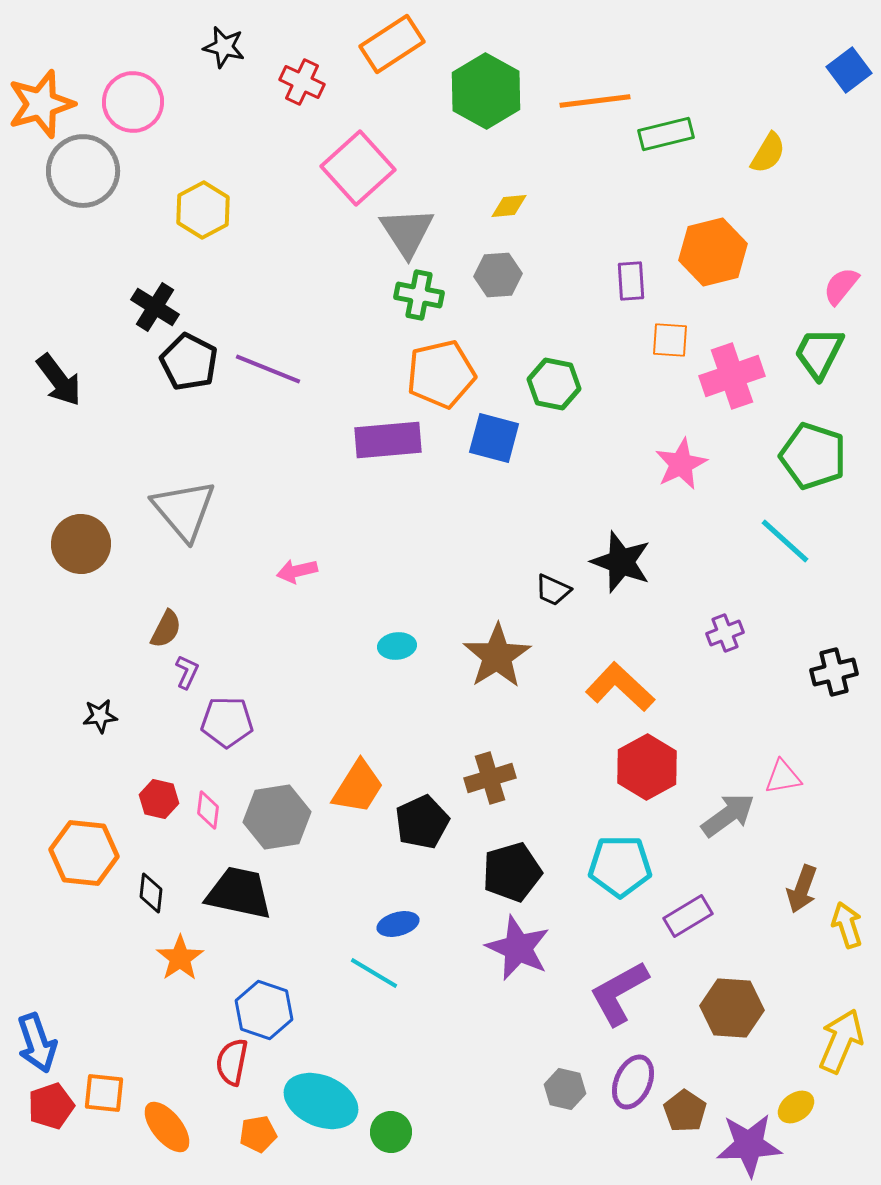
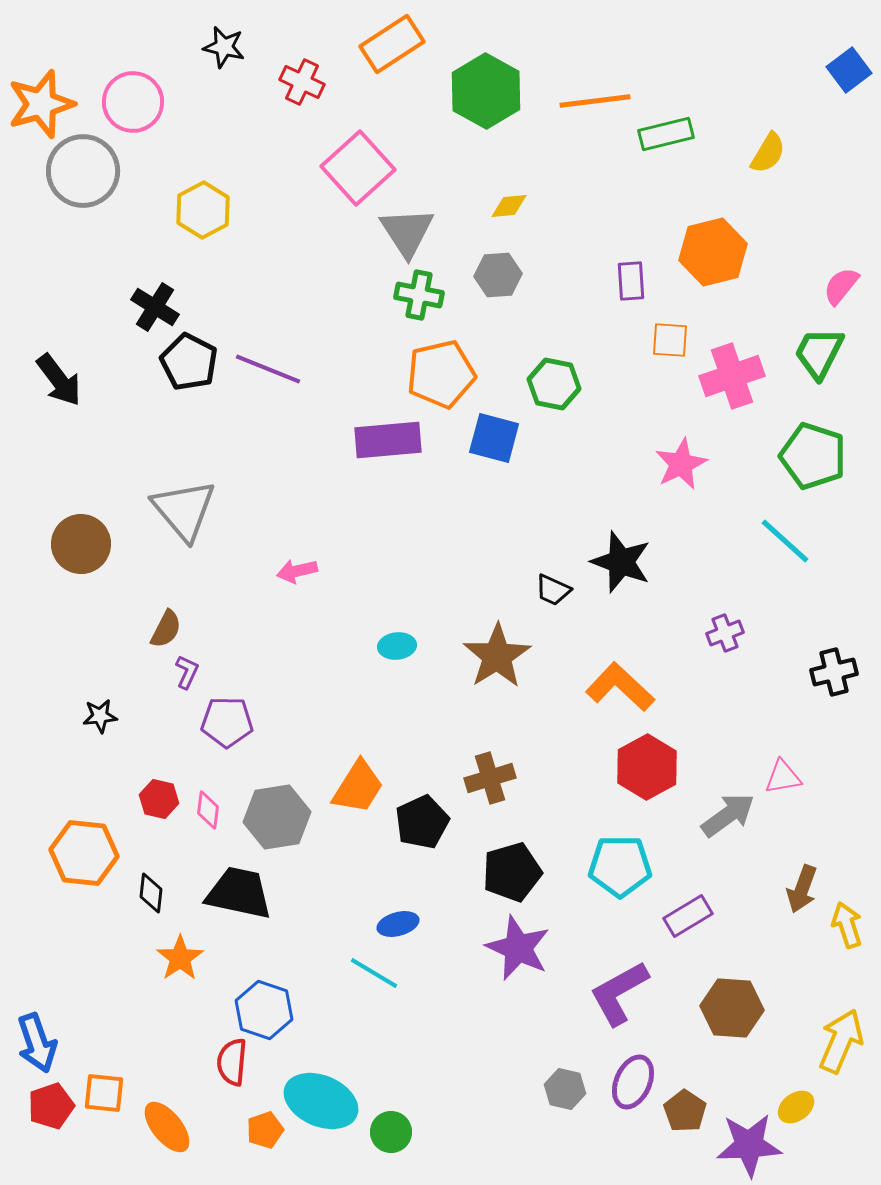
red semicircle at (232, 1062): rotated 6 degrees counterclockwise
orange pentagon at (258, 1134): moved 7 px right, 4 px up; rotated 9 degrees counterclockwise
